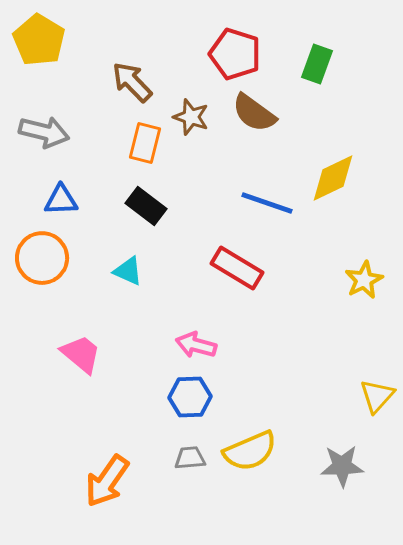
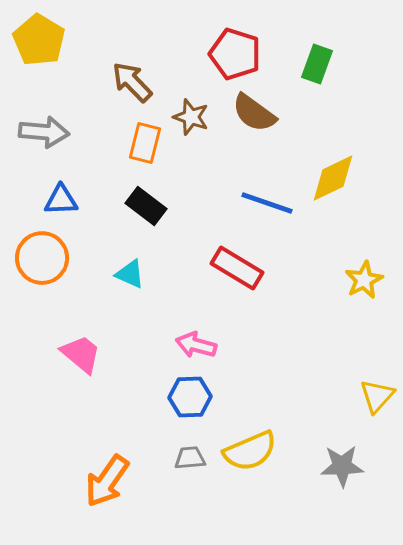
gray arrow: rotated 9 degrees counterclockwise
cyan triangle: moved 2 px right, 3 px down
